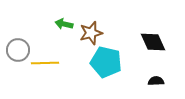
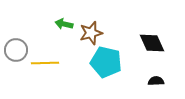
black diamond: moved 1 px left, 1 px down
gray circle: moved 2 px left
